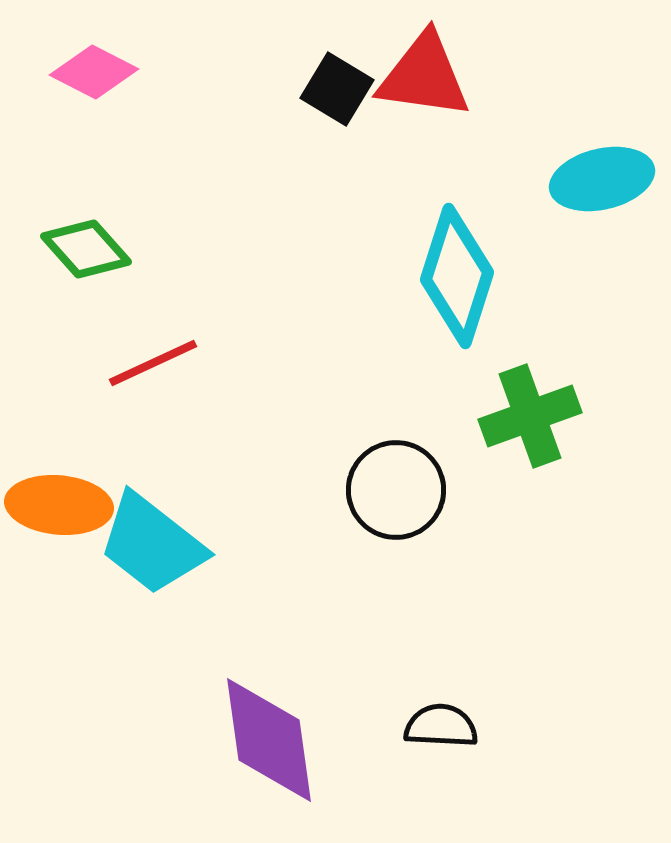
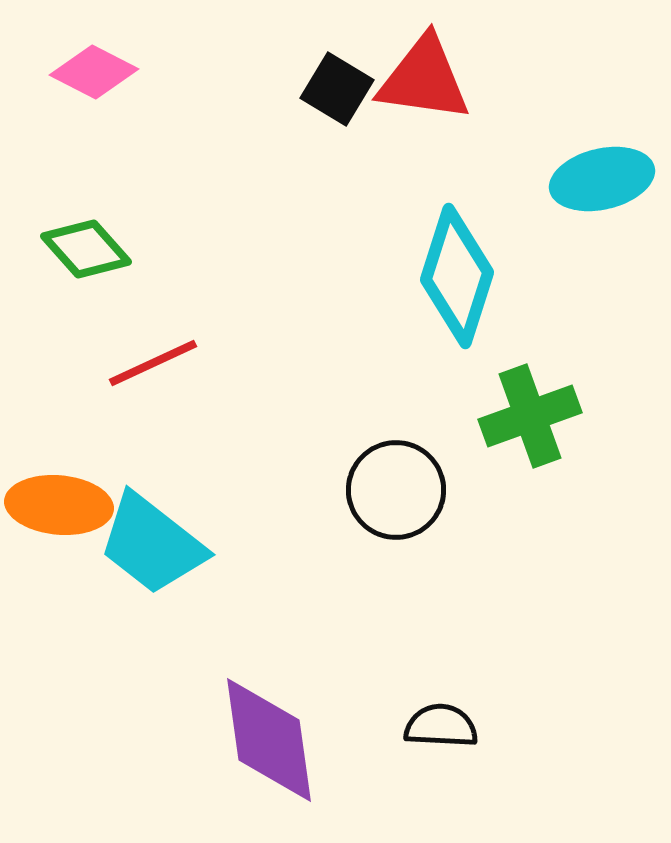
red triangle: moved 3 px down
